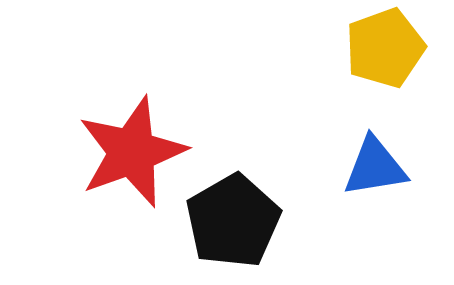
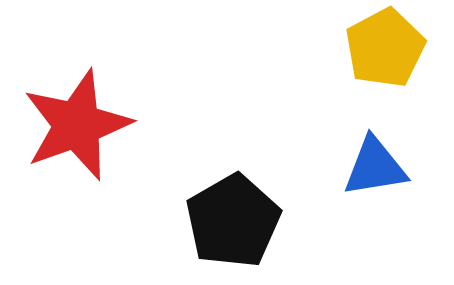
yellow pentagon: rotated 8 degrees counterclockwise
red star: moved 55 px left, 27 px up
